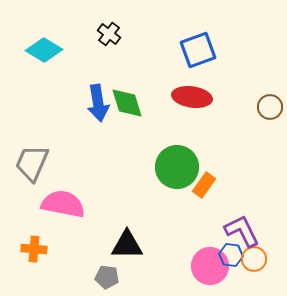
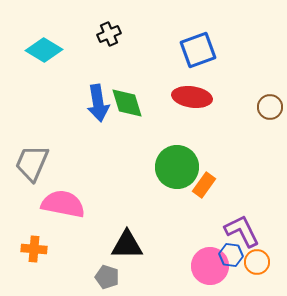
black cross: rotated 30 degrees clockwise
orange circle: moved 3 px right, 3 px down
gray pentagon: rotated 10 degrees clockwise
